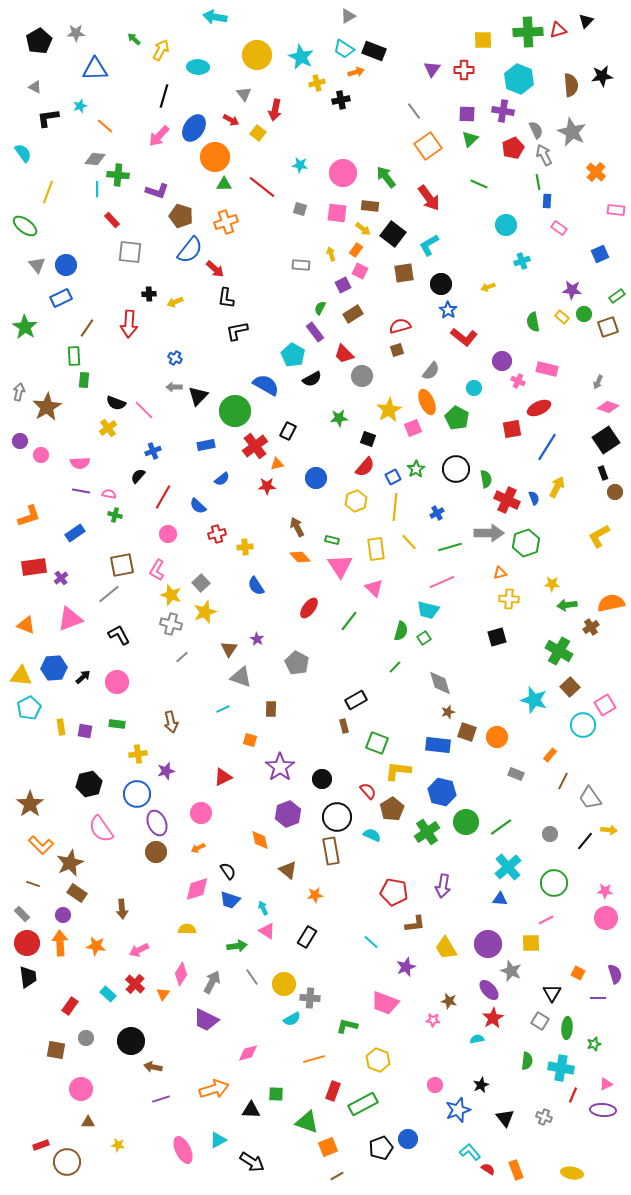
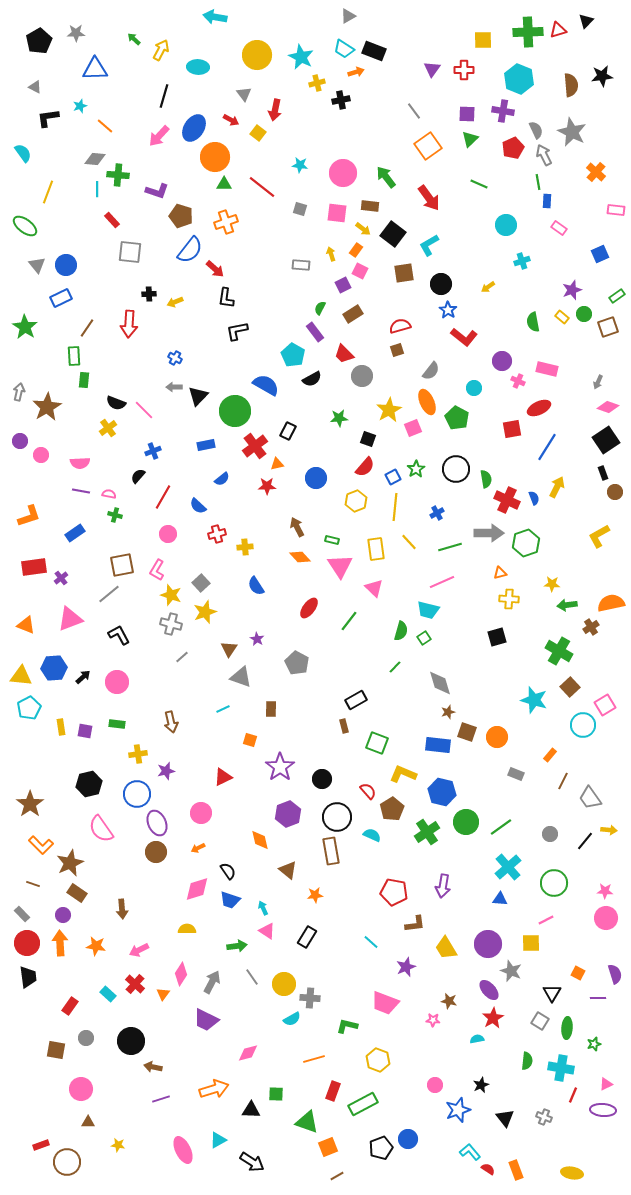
yellow arrow at (488, 287): rotated 16 degrees counterclockwise
purple star at (572, 290): rotated 24 degrees counterclockwise
yellow L-shape at (398, 771): moved 5 px right, 3 px down; rotated 16 degrees clockwise
